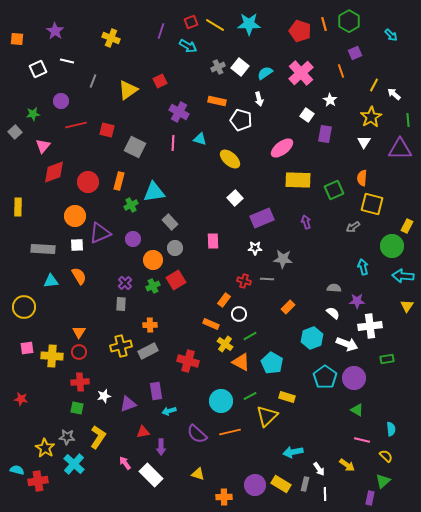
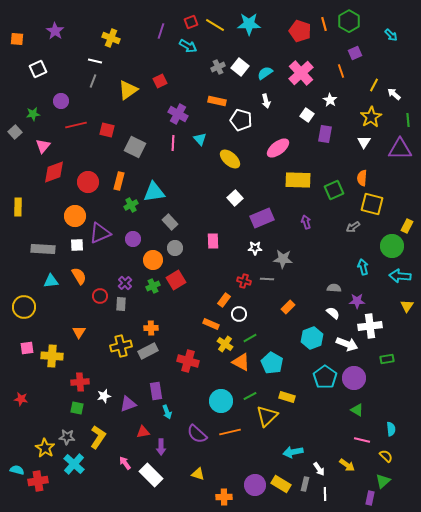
white line at (67, 61): moved 28 px right
white arrow at (259, 99): moved 7 px right, 2 px down
purple cross at (179, 112): moved 1 px left, 2 px down
cyan triangle at (200, 139): rotated 32 degrees clockwise
pink ellipse at (282, 148): moved 4 px left
cyan arrow at (403, 276): moved 3 px left
orange cross at (150, 325): moved 1 px right, 3 px down
green line at (250, 336): moved 2 px down
red circle at (79, 352): moved 21 px right, 56 px up
cyan arrow at (169, 411): moved 2 px left, 1 px down; rotated 96 degrees counterclockwise
